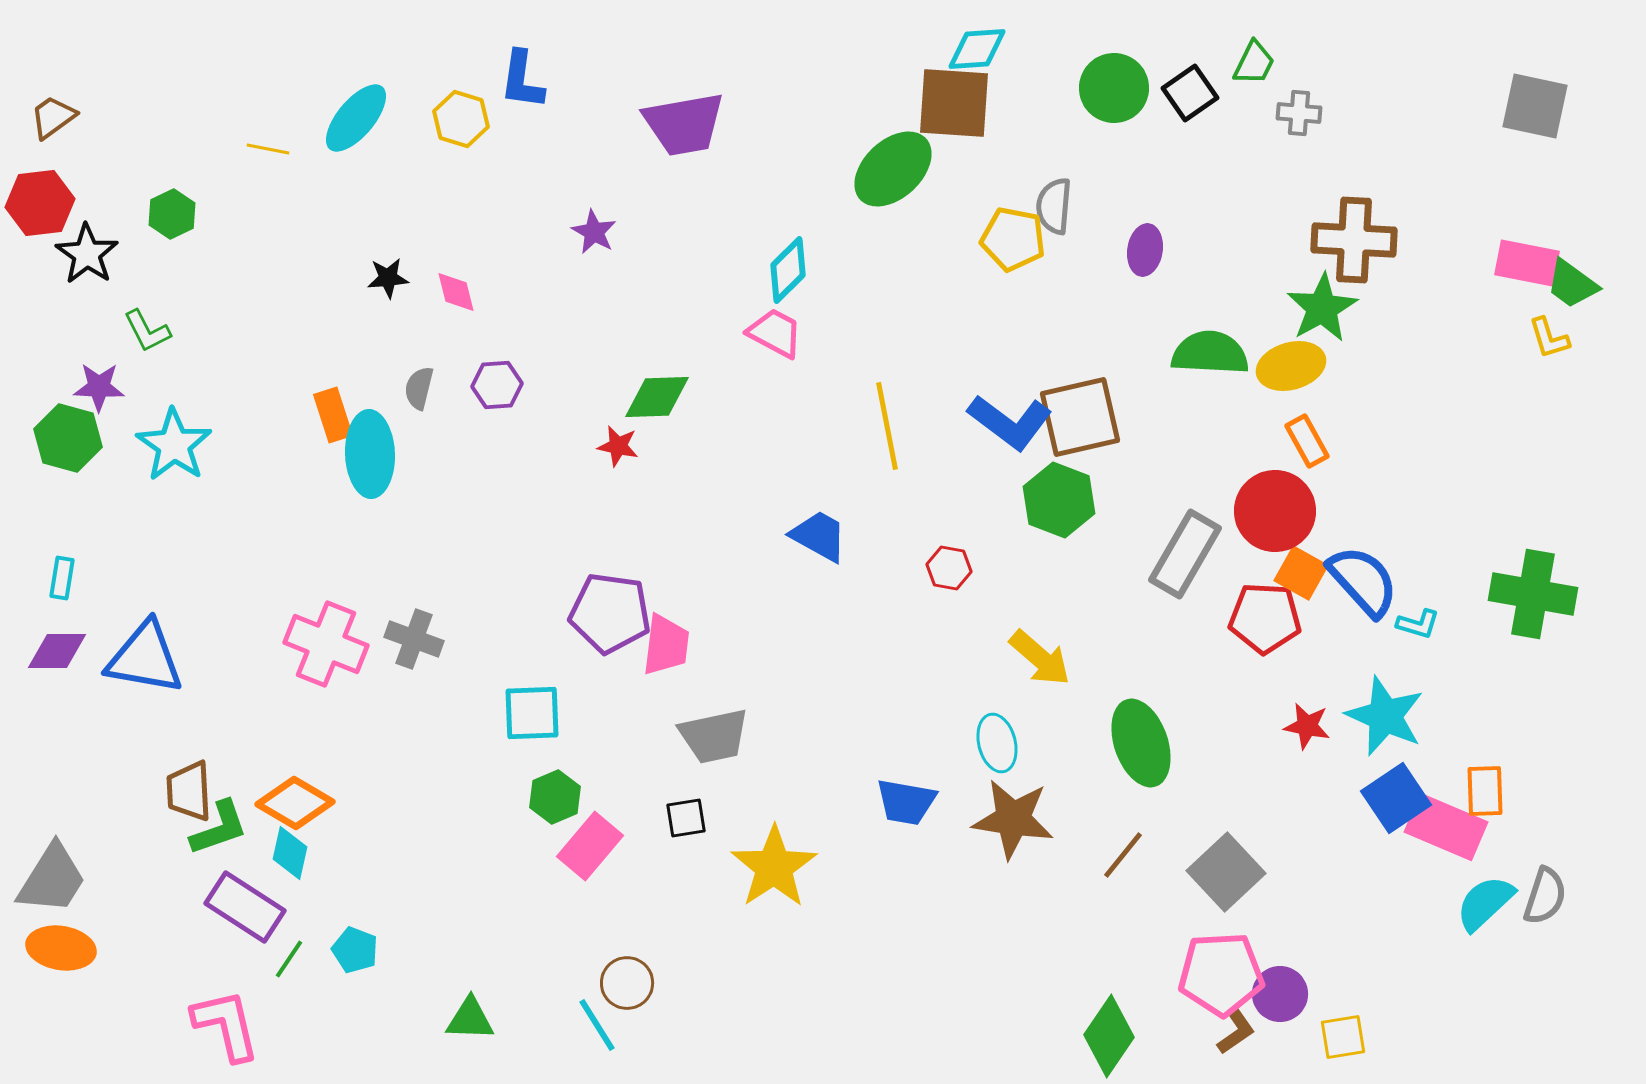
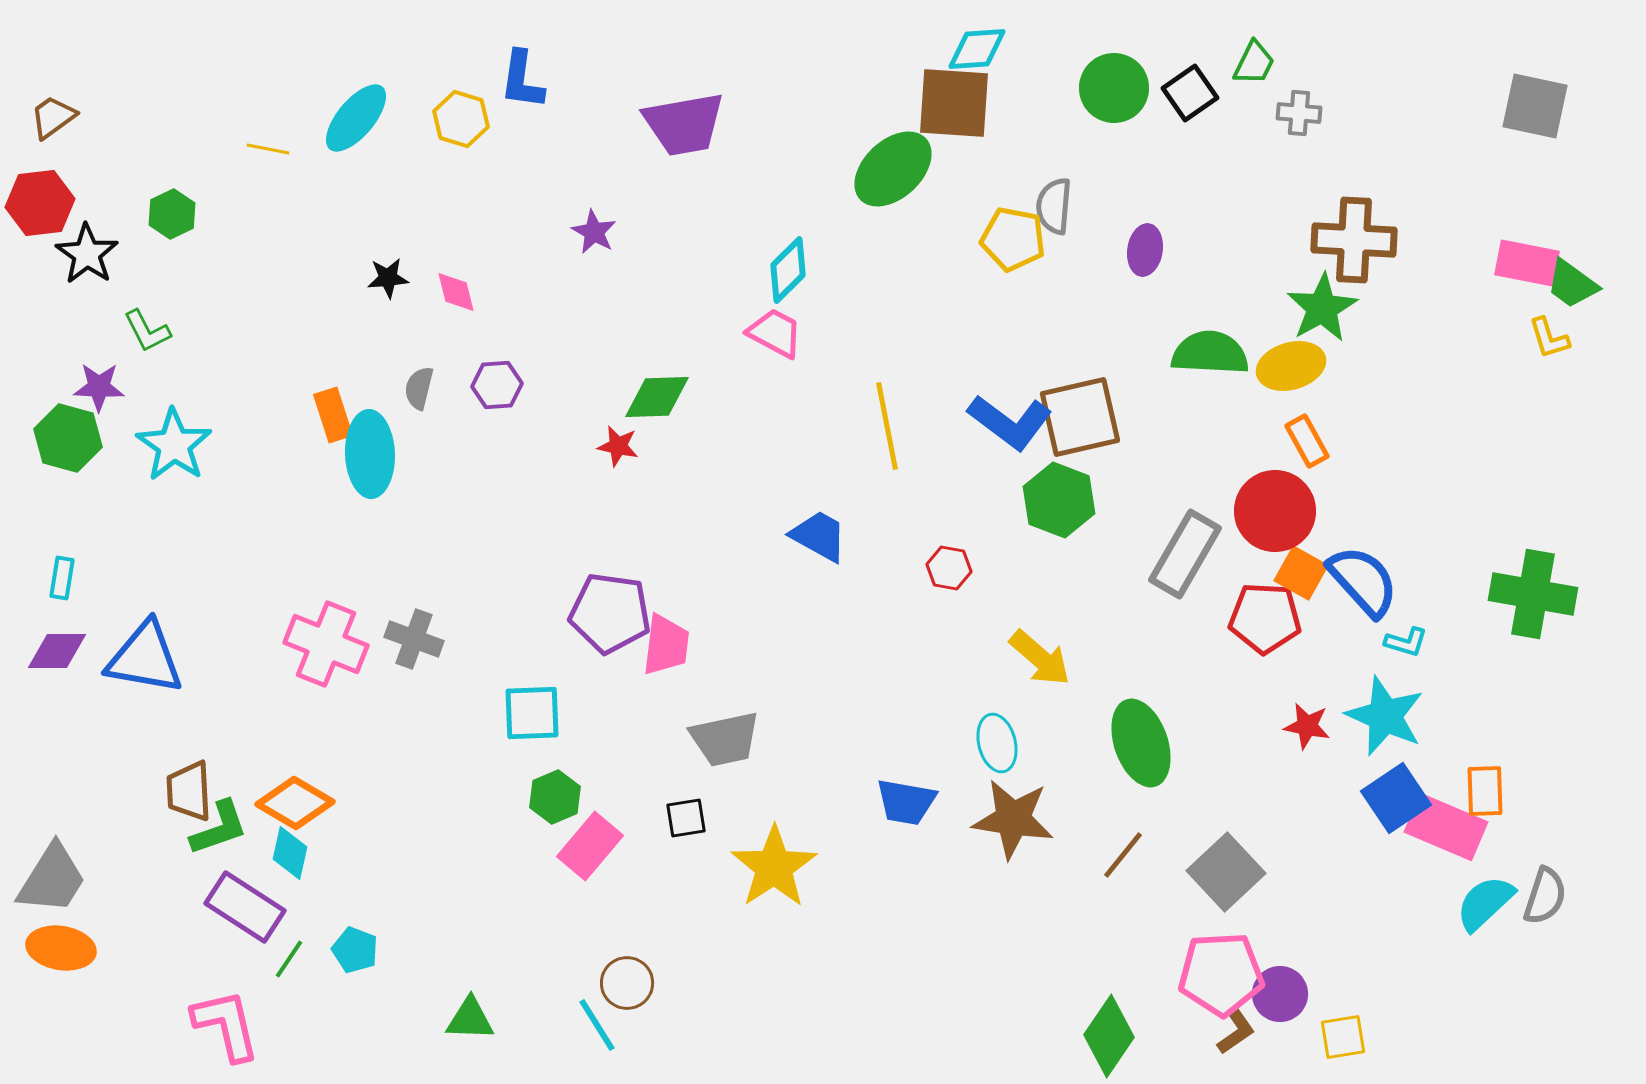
cyan L-shape at (1418, 624): moved 12 px left, 18 px down
gray trapezoid at (714, 736): moved 11 px right, 3 px down
